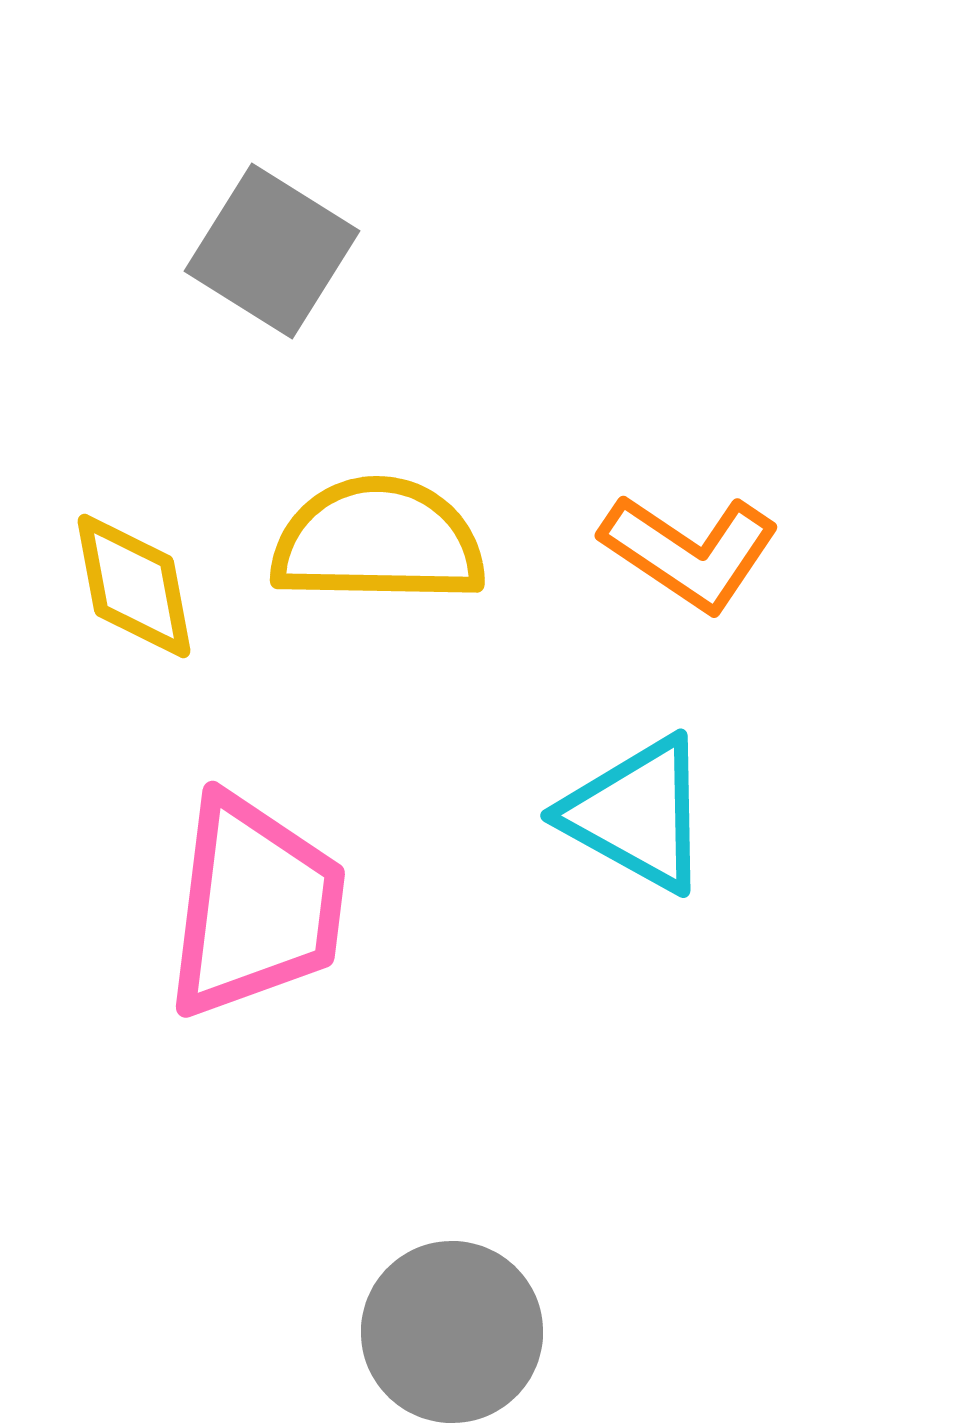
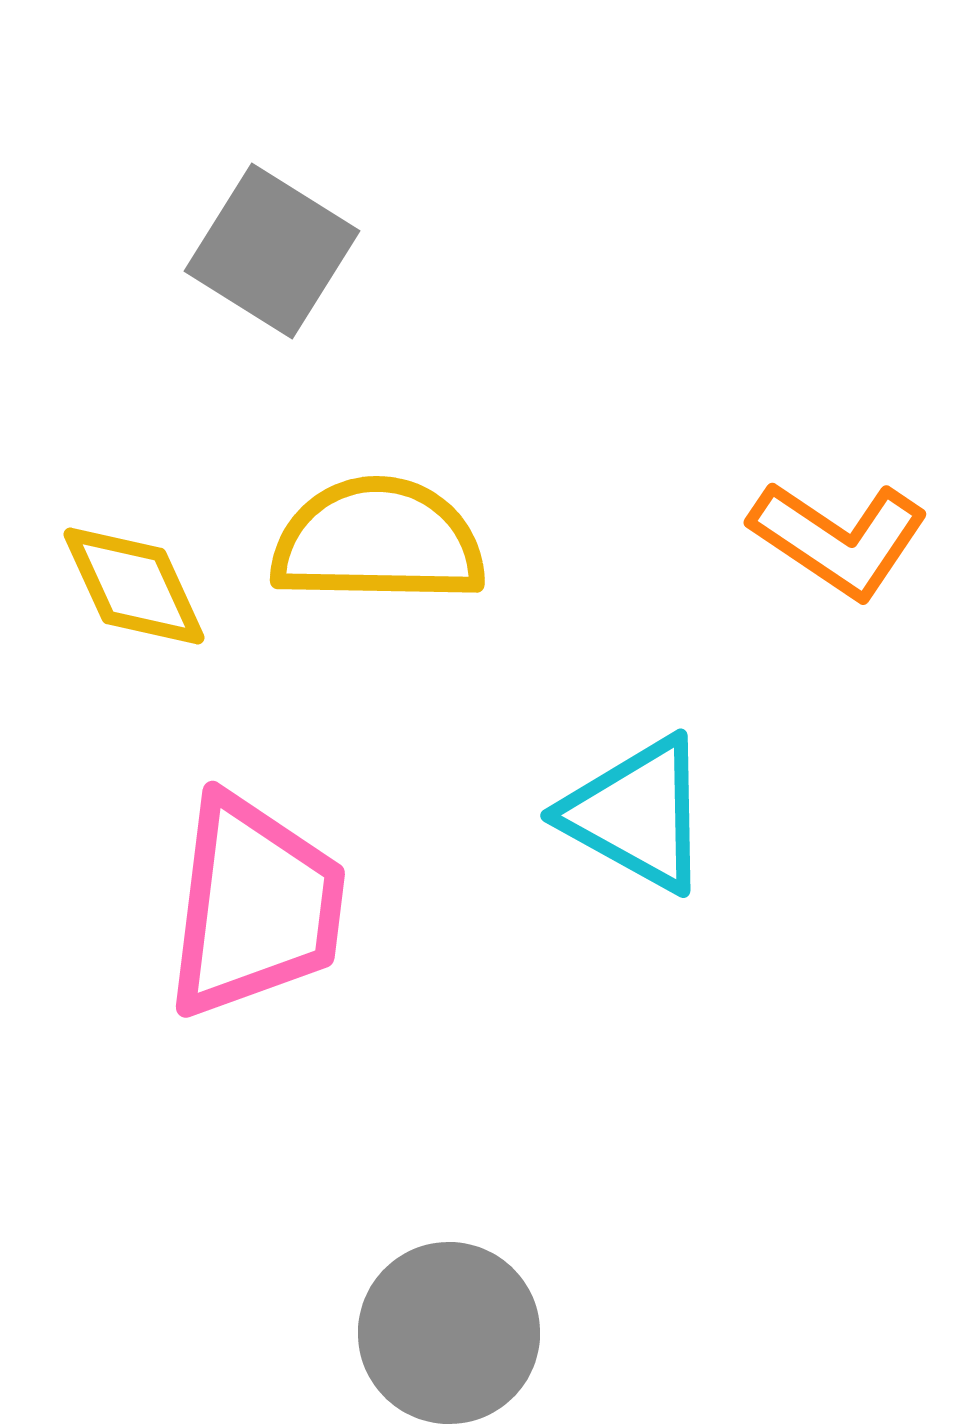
orange L-shape: moved 149 px right, 13 px up
yellow diamond: rotated 14 degrees counterclockwise
gray circle: moved 3 px left, 1 px down
